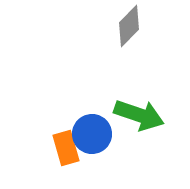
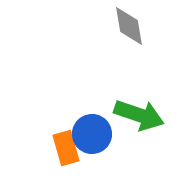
gray diamond: rotated 54 degrees counterclockwise
